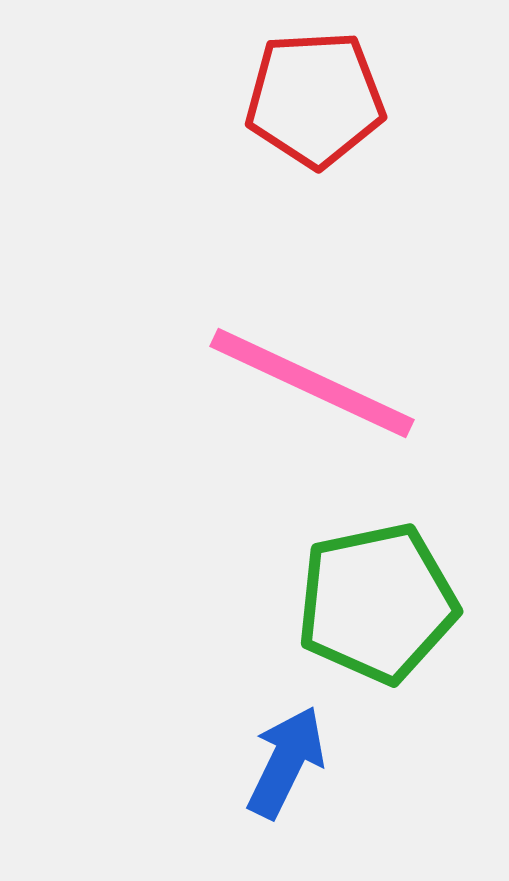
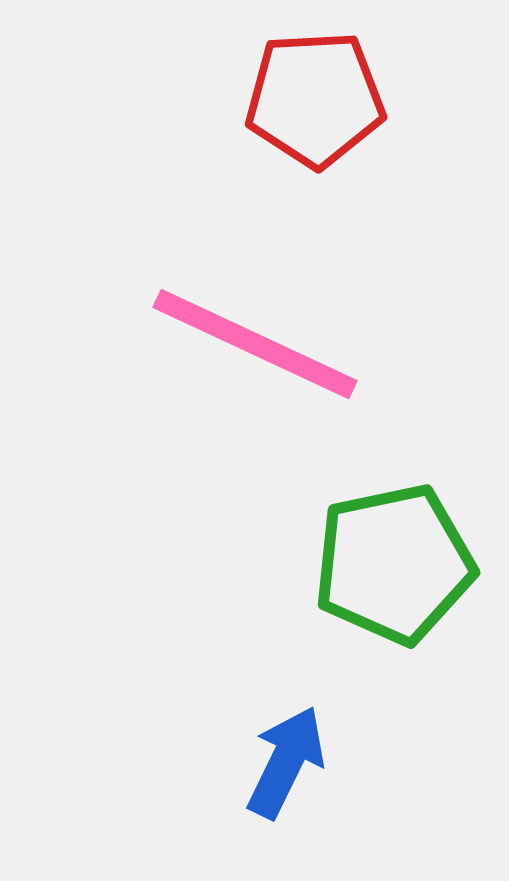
pink line: moved 57 px left, 39 px up
green pentagon: moved 17 px right, 39 px up
